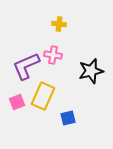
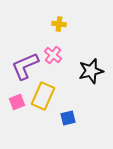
pink cross: rotated 30 degrees clockwise
purple L-shape: moved 1 px left
